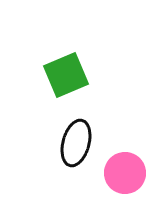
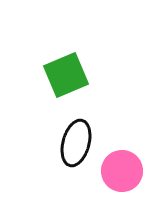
pink circle: moved 3 px left, 2 px up
